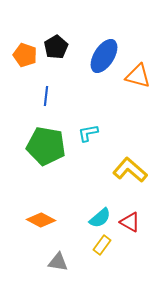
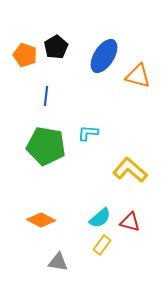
cyan L-shape: rotated 15 degrees clockwise
red triangle: rotated 15 degrees counterclockwise
